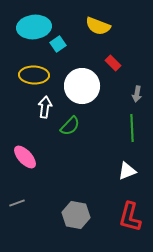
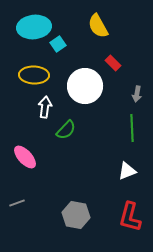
yellow semicircle: rotated 40 degrees clockwise
white circle: moved 3 px right
green semicircle: moved 4 px left, 4 px down
